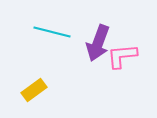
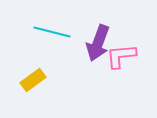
pink L-shape: moved 1 px left
yellow rectangle: moved 1 px left, 10 px up
